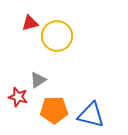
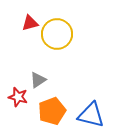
yellow circle: moved 2 px up
orange pentagon: moved 2 px left, 1 px down; rotated 20 degrees counterclockwise
